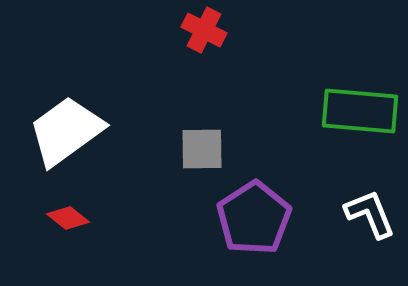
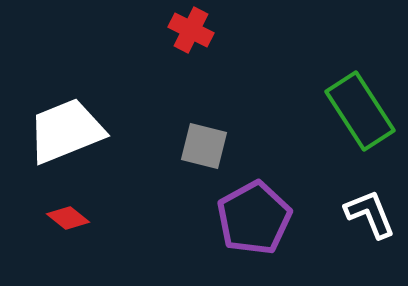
red cross: moved 13 px left
green rectangle: rotated 52 degrees clockwise
white trapezoid: rotated 14 degrees clockwise
gray square: moved 2 px right, 3 px up; rotated 15 degrees clockwise
purple pentagon: rotated 4 degrees clockwise
